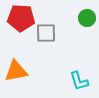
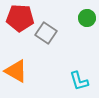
red pentagon: moved 1 px left
gray square: rotated 35 degrees clockwise
orange triangle: rotated 40 degrees clockwise
